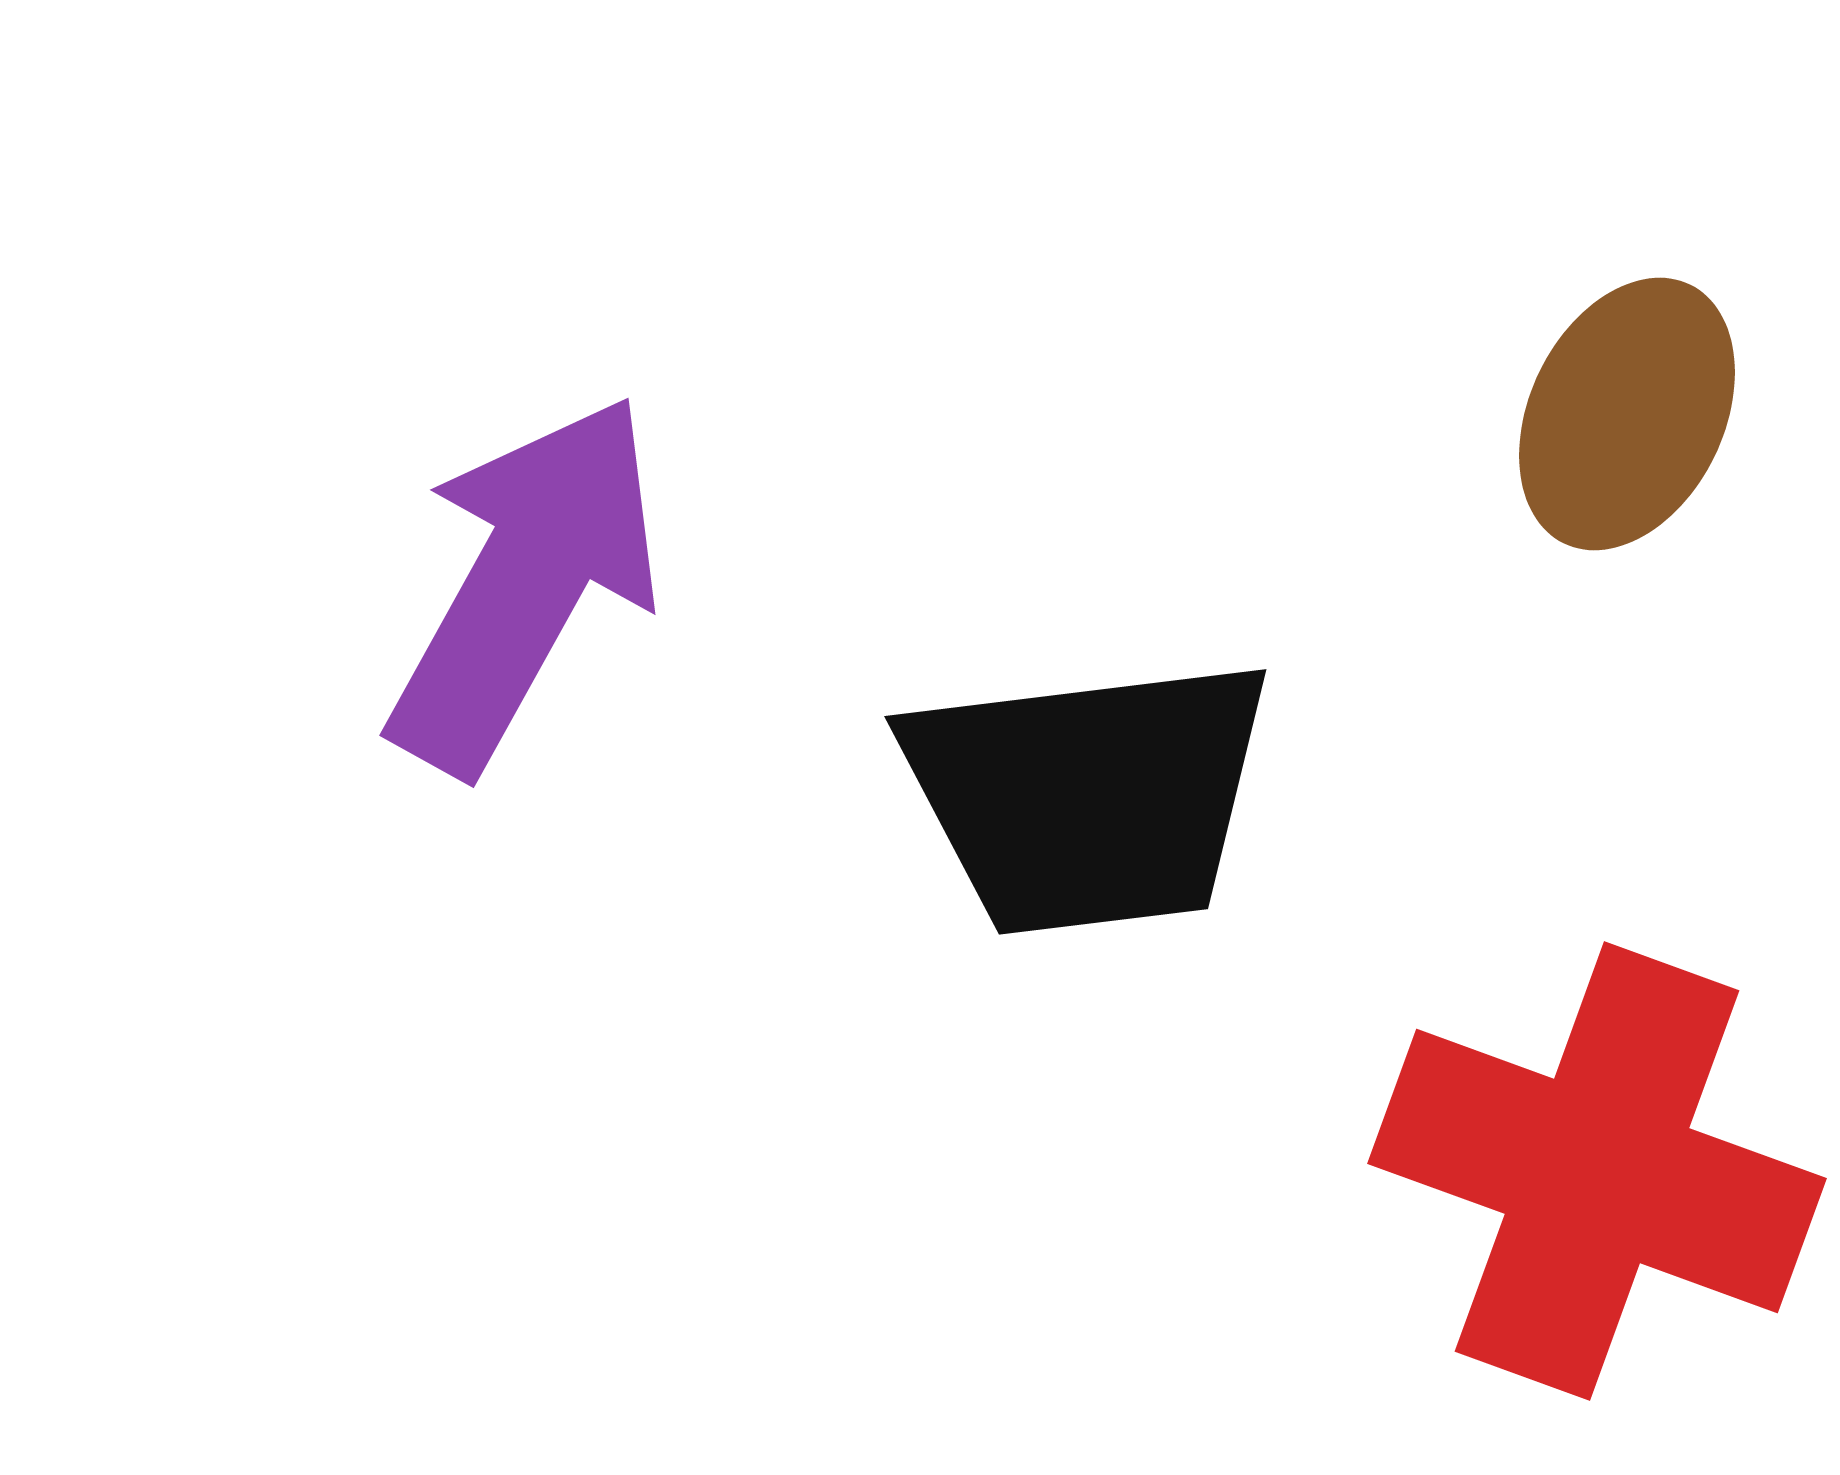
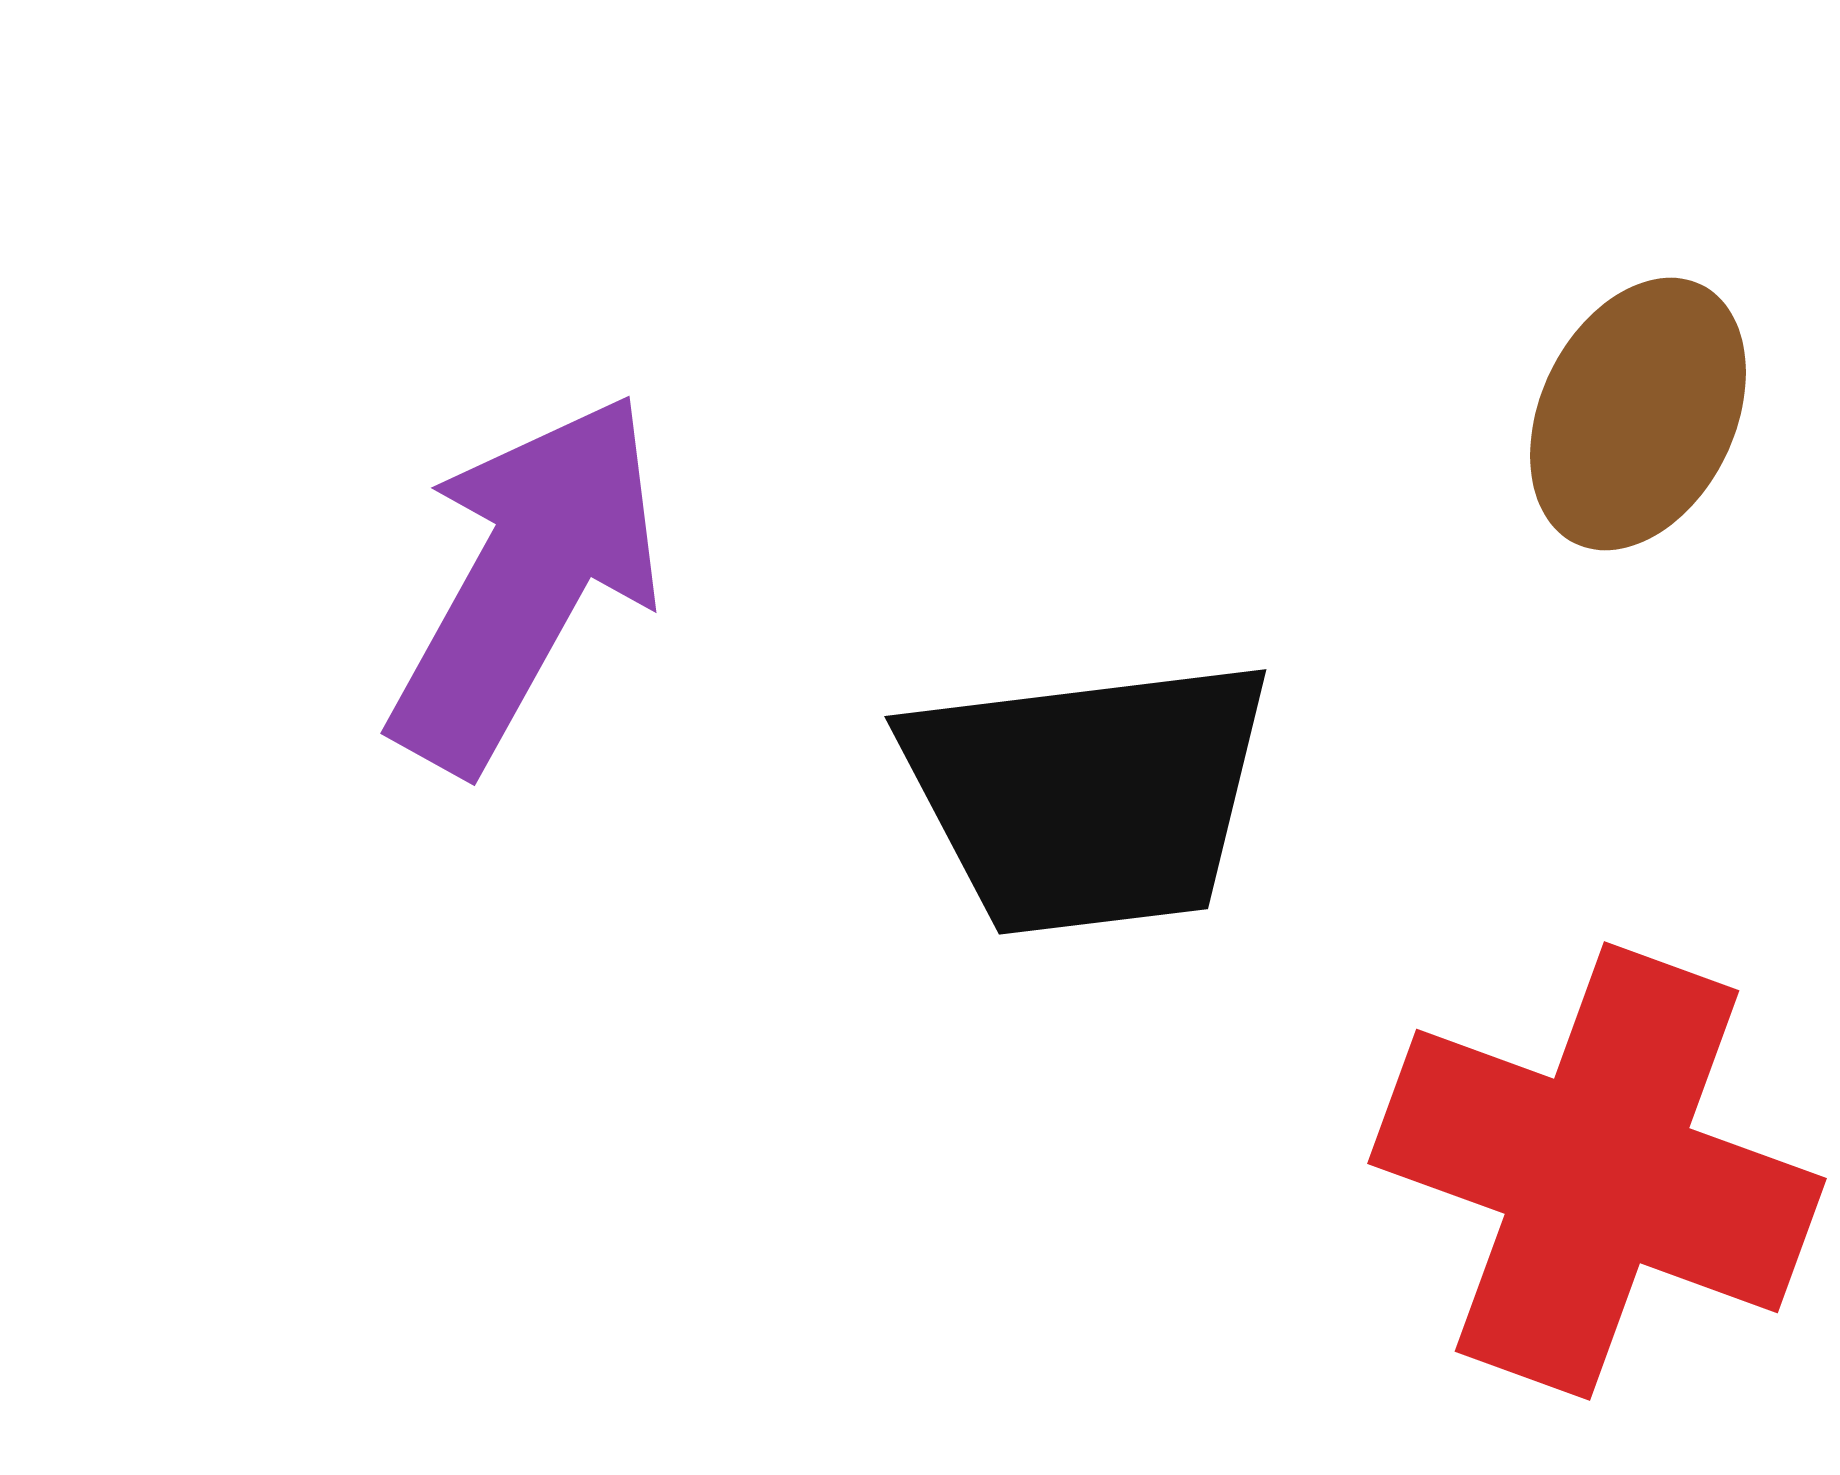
brown ellipse: moved 11 px right
purple arrow: moved 1 px right, 2 px up
